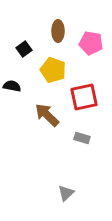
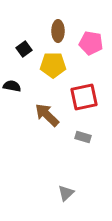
yellow pentagon: moved 5 px up; rotated 20 degrees counterclockwise
gray rectangle: moved 1 px right, 1 px up
